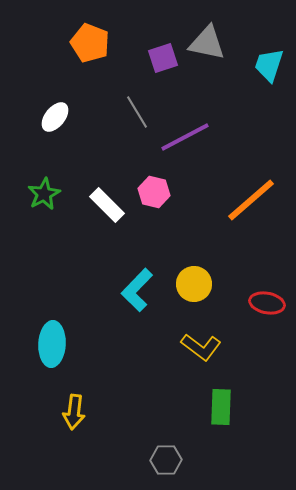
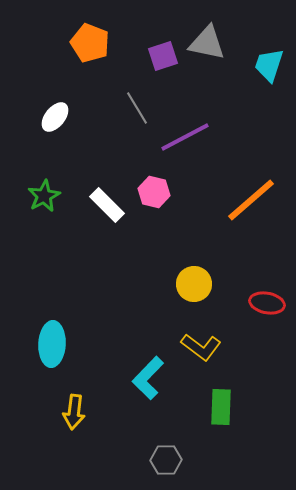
purple square: moved 2 px up
gray line: moved 4 px up
green star: moved 2 px down
cyan L-shape: moved 11 px right, 88 px down
